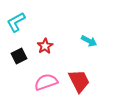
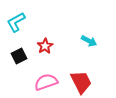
red trapezoid: moved 2 px right, 1 px down
